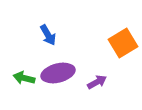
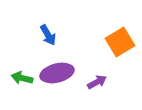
orange square: moved 3 px left, 1 px up
purple ellipse: moved 1 px left
green arrow: moved 2 px left
